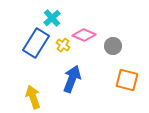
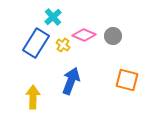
cyan cross: moved 1 px right, 1 px up
gray circle: moved 10 px up
blue arrow: moved 1 px left, 2 px down
yellow arrow: rotated 20 degrees clockwise
